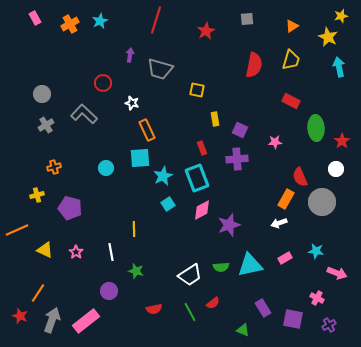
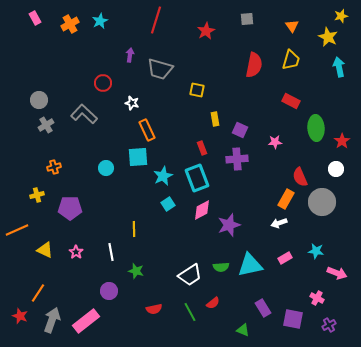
orange triangle at (292, 26): rotated 32 degrees counterclockwise
gray circle at (42, 94): moved 3 px left, 6 px down
cyan square at (140, 158): moved 2 px left, 1 px up
purple pentagon at (70, 208): rotated 15 degrees counterclockwise
